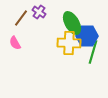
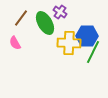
purple cross: moved 21 px right
green ellipse: moved 27 px left
green line: rotated 10 degrees clockwise
